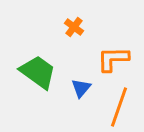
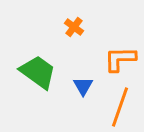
orange L-shape: moved 7 px right
blue triangle: moved 2 px right, 2 px up; rotated 10 degrees counterclockwise
orange line: moved 1 px right
